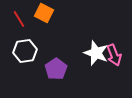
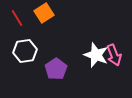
orange square: rotated 30 degrees clockwise
red line: moved 2 px left, 1 px up
white star: moved 2 px down
